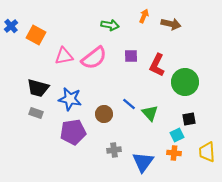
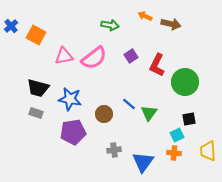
orange arrow: moved 1 px right; rotated 88 degrees counterclockwise
purple square: rotated 32 degrees counterclockwise
green triangle: moved 1 px left; rotated 18 degrees clockwise
yellow trapezoid: moved 1 px right, 1 px up
